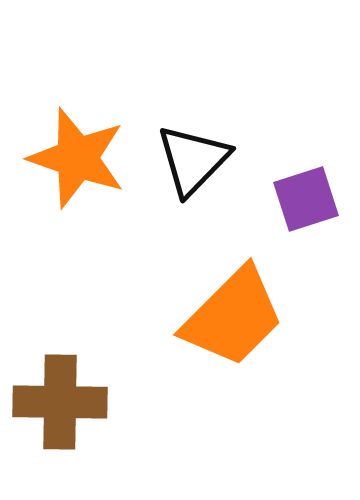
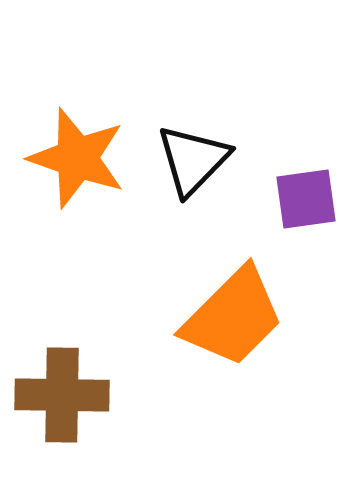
purple square: rotated 10 degrees clockwise
brown cross: moved 2 px right, 7 px up
